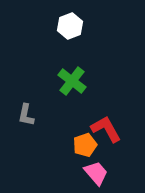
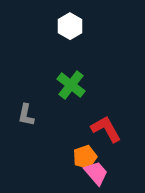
white hexagon: rotated 10 degrees counterclockwise
green cross: moved 1 px left, 4 px down
orange pentagon: moved 12 px down
